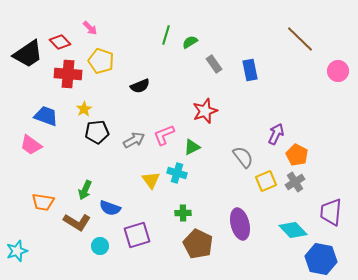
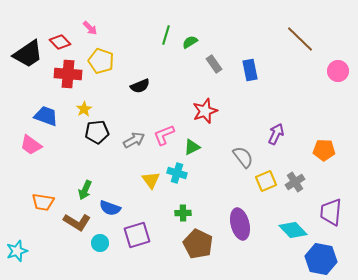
orange pentagon: moved 27 px right, 5 px up; rotated 25 degrees counterclockwise
cyan circle: moved 3 px up
